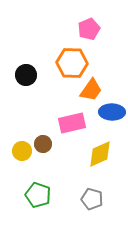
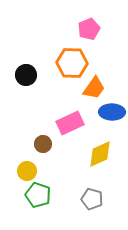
orange trapezoid: moved 3 px right, 2 px up
pink rectangle: moved 2 px left; rotated 12 degrees counterclockwise
yellow circle: moved 5 px right, 20 px down
